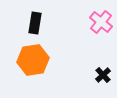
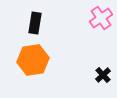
pink cross: moved 4 px up; rotated 15 degrees clockwise
